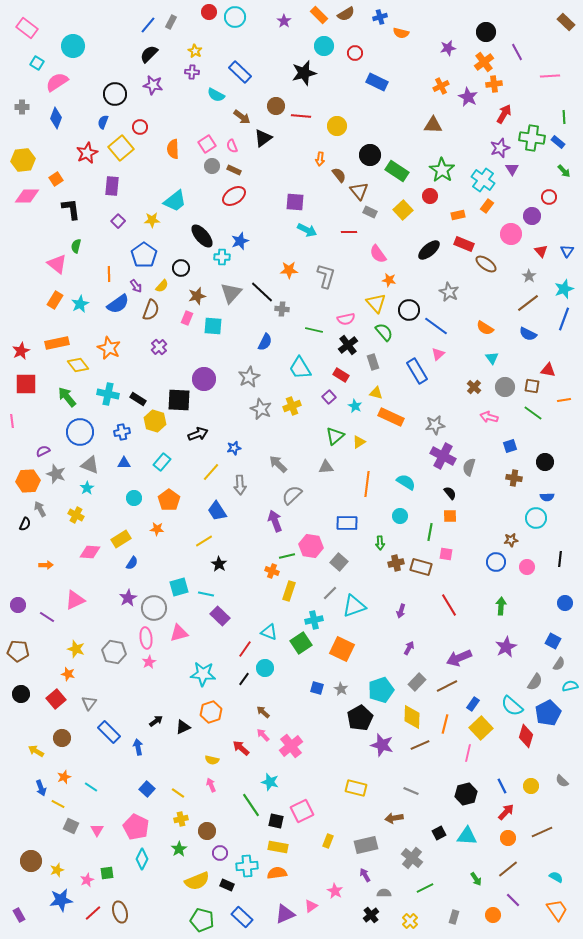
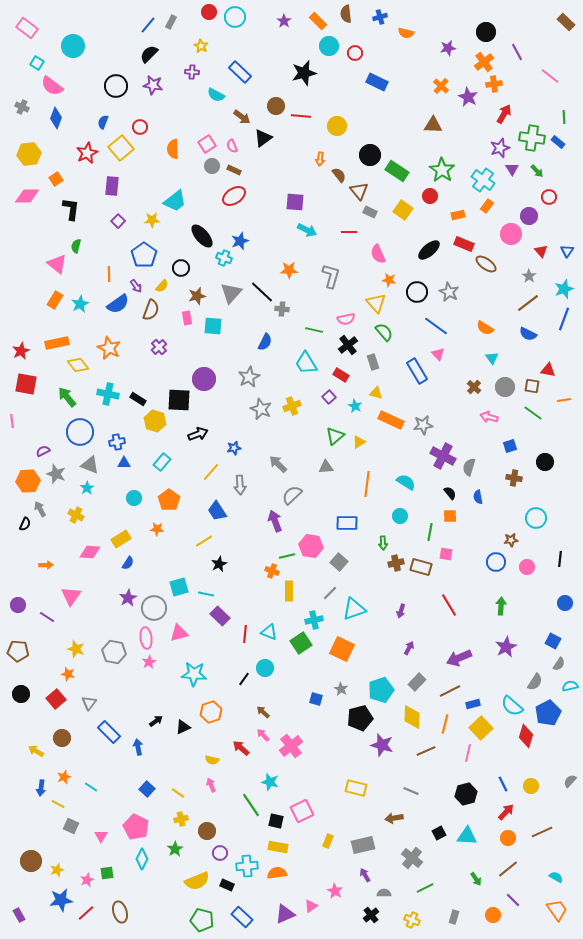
brown semicircle at (346, 14): rotated 114 degrees clockwise
orange rectangle at (319, 15): moved 1 px left, 6 px down
orange semicircle at (401, 33): moved 5 px right
cyan circle at (324, 46): moved 5 px right
yellow star at (195, 51): moved 6 px right, 5 px up
pink line at (550, 76): rotated 42 degrees clockwise
pink semicircle at (57, 82): moved 5 px left, 4 px down; rotated 110 degrees counterclockwise
orange cross at (441, 86): rotated 21 degrees counterclockwise
black circle at (115, 94): moved 1 px right, 8 px up
gray cross at (22, 107): rotated 24 degrees clockwise
yellow hexagon at (23, 160): moved 6 px right, 6 px up
green arrow at (564, 171): moved 27 px left
black L-shape at (71, 209): rotated 15 degrees clockwise
yellow square at (403, 210): rotated 12 degrees counterclockwise
purple circle at (532, 216): moved 3 px left
pink semicircle at (378, 254): rotated 12 degrees clockwise
cyan cross at (222, 257): moved 2 px right, 1 px down; rotated 21 degrees clockwise
gray L-shape at (326, 276): moved 5 px right
black circle at (409, 310): moved 8 px right, 18 px up
pink rectangle at (187, 318): rotated 32 degrees counterclockwise
pink triangle at (438, 354): rotated 32 degrees counterclockwise
cyan trapezoid at (300, 368): moved 6 px right, 5 px up
red square at (26, 384): rotated 10 degrees clockwise
orange rectangle at (391, 417): moved 3 px down
gray star at (435, 425): moved 12 px left
blue cross at (122, 432): moved 5 px left, 10 px down
blue semicircle at (547, 497): moved 69 px left; rotated 80 degrees clockwise
green arrow at (380, 543): moved 3 px right
blue semicircle at (132, 563): moved 4 px left
black star at (219, 564): rotated 14 degrees clockwise
yellow rectangle at (289, 591): rotated 18 degrees counterclockwise
pink triangle at (75, 600): moved 4 px left, 4 px up; rotated 30 degrees counterclockwise
cyan triangle at (354, 606): moved 3 px down
red line at (245, 649): moved 15 px up; rotated 30 degrees counterclockwise
cyan star at (203, 674): moved 9 px left
brown line at (447, 686): moved 3 px right, 5 px down
blue square at (317, 688): moved 1 px left, 11 px down
blue rectangle at (473, 704): rotated 40 degrees clockwise
black pentagon at (360, 718): rotated 15 degrees clockwise
brown line at (420, 745): moved 6 px right, 6 px down
gray semicircle at (562, 781): moved 8 px right; rotated 88 degrees clockwise
blue line at (502, 786): moved 1 px right, 2 px up
blue arrow at (41, 788): rotated 28 degrees clockwise
pink triangle at (97, 830): moved 4 px right, 6 px down
gray rectangle at (366, 845): moved 3 px left
green star at (179, 849): moved 4 px left
red line at (93, 913): moved 7 px left
yellow cross at (410, 921): moved 2 px right, 1 px up; rotated 21 degrees counterclockwise
